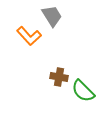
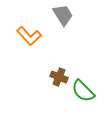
gray trapezoid: moved 11 px right, 1 px up
brown cross: rotated 12 degrees clockwise
